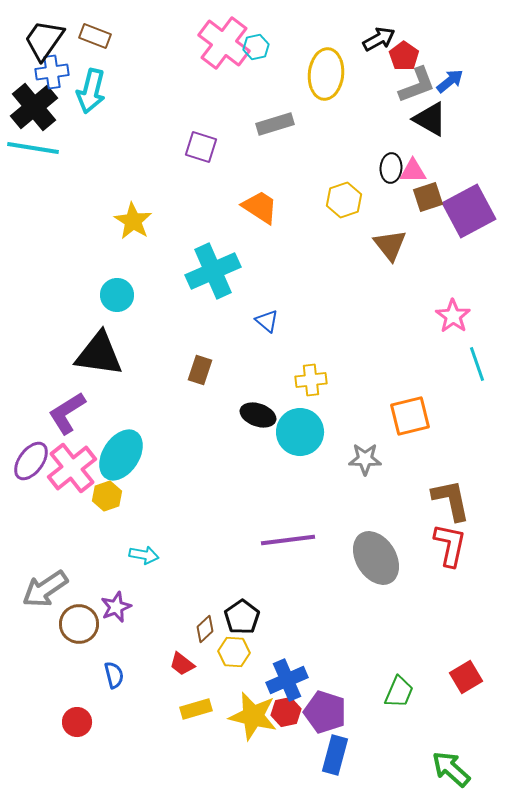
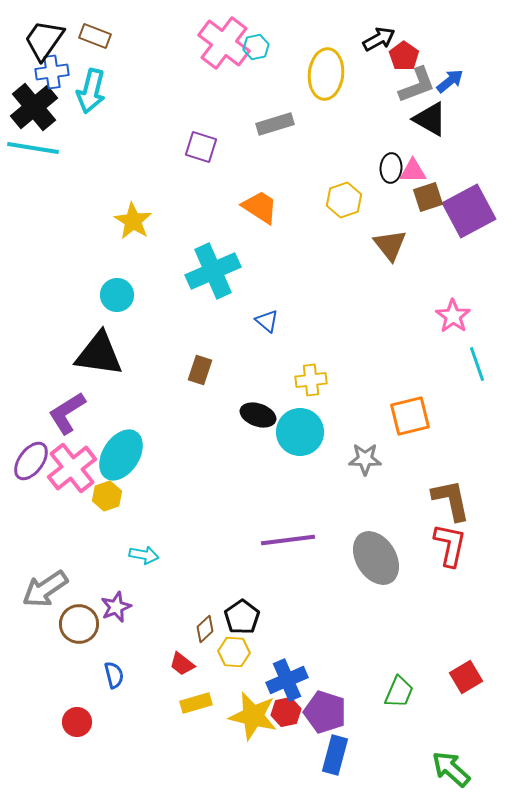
yellow rectangle at (196, 709): moved 6 px up
